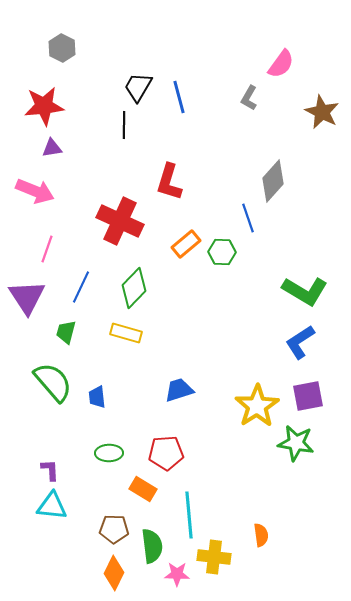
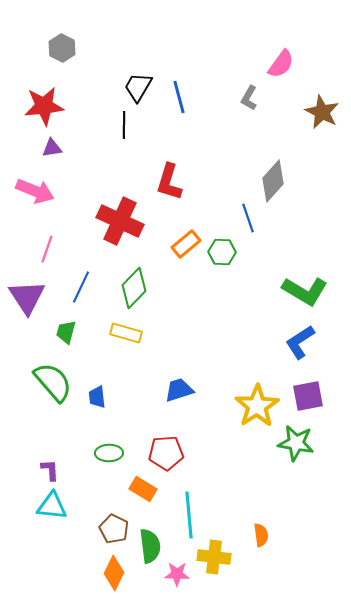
brown pentagon at (114, 529): rotated 24 degrees clockwise
green semicircle at (152, 546): moved 2 px left
